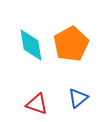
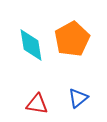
orange pentagon: moved 1 px right, 5 px up
red triangle: rotated 10 degrees counterclockwise
